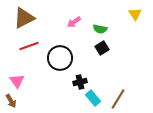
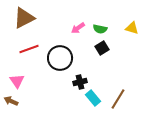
yellow triangle: moved 3 px left, 14 px down; rotated 40 degrees counterclockwise
pink arrow: moved 4 px right, 6 px down
red line: moved 3 px down
brown arrow: rotated 144 degrees clockwise
